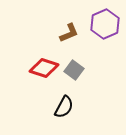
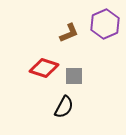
gray square: moved 6 px down; rotated 36 degrees counterclockwise
